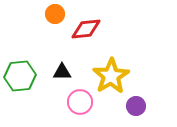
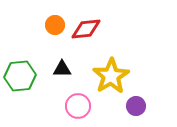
orange circle: moved 11 px down
black triangle: moved 3 px up
pink circle: moved 2 px left, 4 px down
